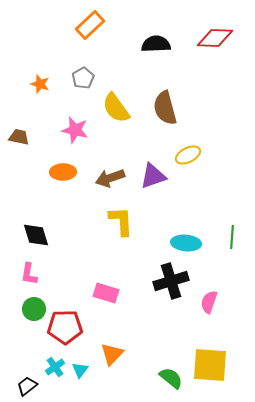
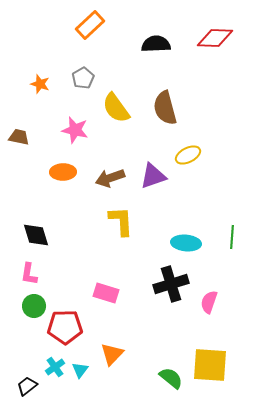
black cross: moved 3 px down
green circle: moved 3 px up
